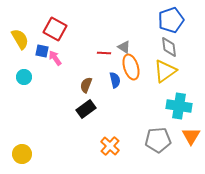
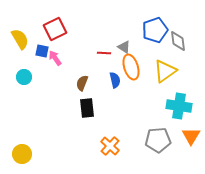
blue pentagon: moved 16 px left, 10 px down
red square: rotated 35 degrees clockwise
gray diamond: moved 9 px right, 6 px up
brown semicircle: moved 4 px left, 2 px up
black rectangle: moved 1 px right, 1 px up; rotated 60 degrees counterclockwise
